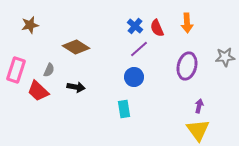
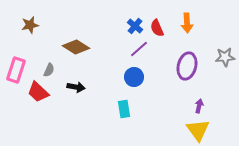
red trapezoid: moved 1 px down
